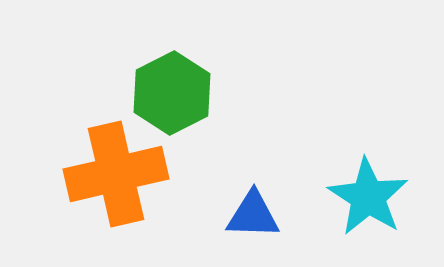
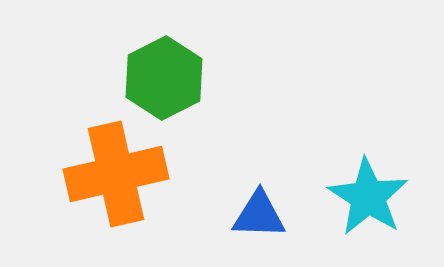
green hexagon: moved 8 px left, 15 px up
blue triangle: moved 6 px right
